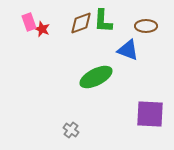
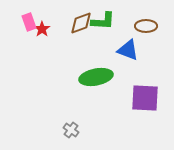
green L-shape: rotated 90 degrees counterclockwise
red star: rotated 14 degrees clockwise
green ellipse: rotated 16 degrees clockwise
purple square: moved 5 px left, 16 px up
